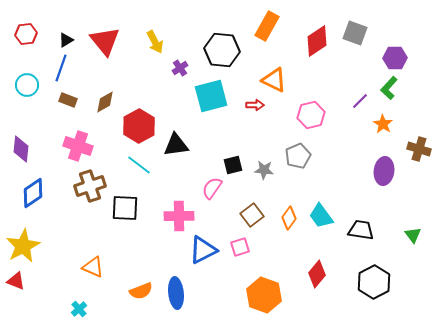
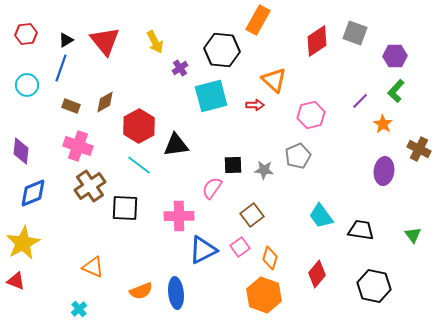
orange rectangle at (267, 26): moved 9 px left, 6 px up
purple hexagon at (395, 58): moved 2 px up
orange triangle at (274, 80): rotated 16 degrees clockwise
green L-shape at (389, 88): moved 7 px right, 3 px down
brown rectangle at (68, 100): moved 3 px right, 6 px down
purple diamond at (21, 149): moved 2 px down
brown cross at (419, 149): rotated 10 degrees clockwise
black square at (233, 165): rotated 12 degrees clockwise
brown cross at (90, 186): rotated 16 degrees counterclockwise
blue diamond at (33, 193): rotated 12 degrees clockwise
orange diamond at (289, 218): moved 19 px left, 40 px down; rotated 20 degrees counterclockwise
yellow star at (23, 246): moved 3 px up
pink square at (240, 247): rotated 18 degrees counterclockwise
black hexagon at (374, 282): moved 4 px down; rotated 20 degrees counterclockwise
